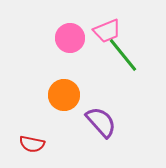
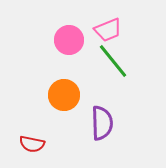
pink trapezoid: moved 1 px right, 1 px up
pink circle: moved 1 px left, 2 px down
green line: moved 10 px left, 6 px down
purple semicircle: moved 1 px right, 1 px down; rotated 40 degrees clockwise
